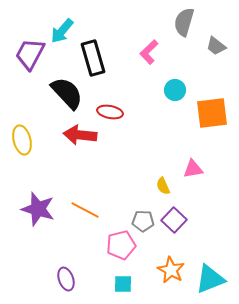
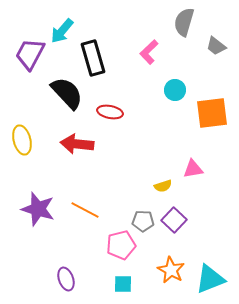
red arrow: moved 3 px left, 9 px down
yellow semicircle: rotated 84 degrees counterclockwise
